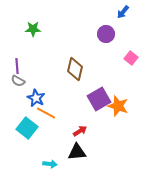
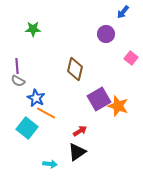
black triangle: rotated 30 degrees counterclockwise
